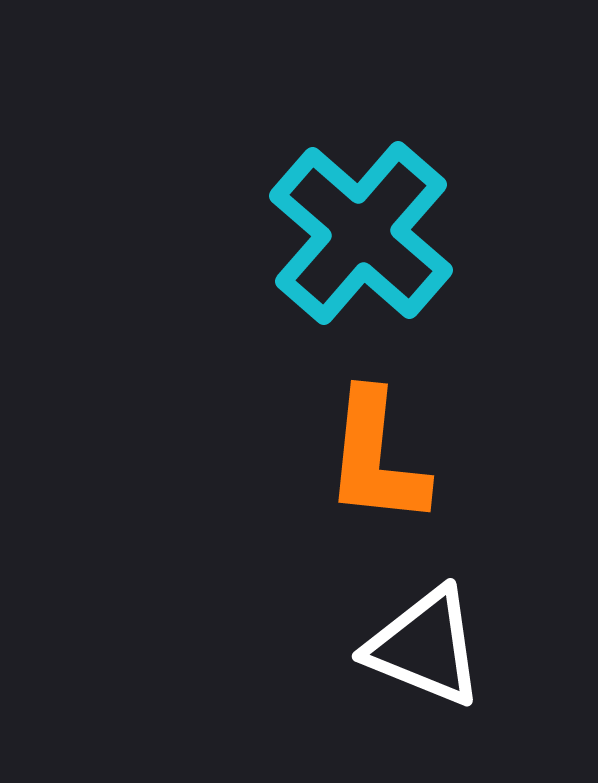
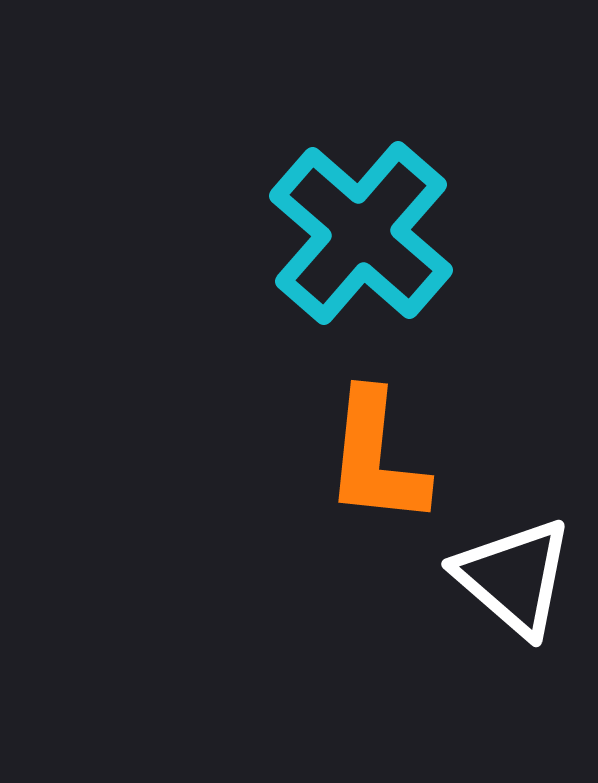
white triangle: moved 89 px right, 70 px up; rotated 19 degrees clockwise
